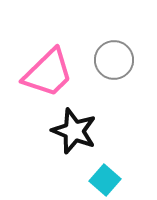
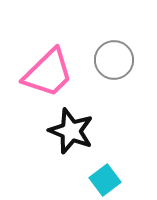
black star: moved 3 px left
cyan square: rotated 12 degrees clockwise
